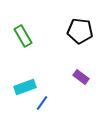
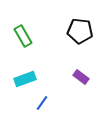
cyan rectangle: moved 8 px up
